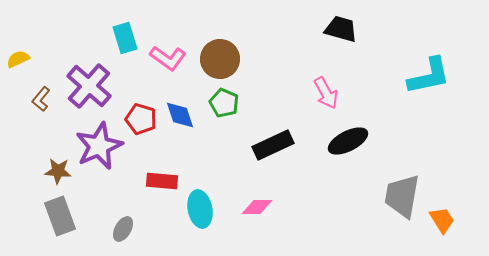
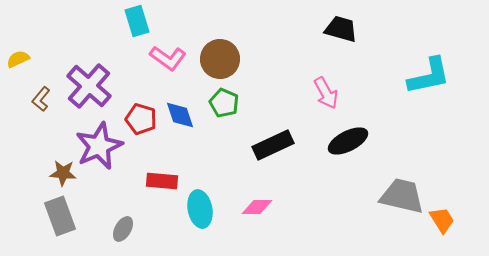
cyan rectangle: moved 12 px right, 17 px up
brown star: moved 5 px right, 2 px down
gray trapezoid: rotated 93 degrees clockwise
